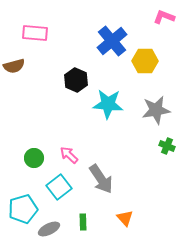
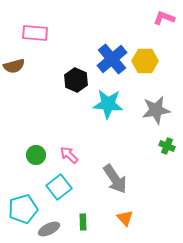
pink L-shape: moved 1 px down
blue cross: moved 18 px down
green circle: moved 2 px right, 3 px up
gray arrow: moved 14 px right
